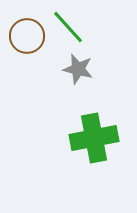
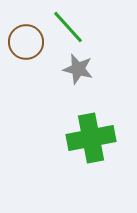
brown circle: moved 1 px left, 6 px down
green cross: moved 3 px left
